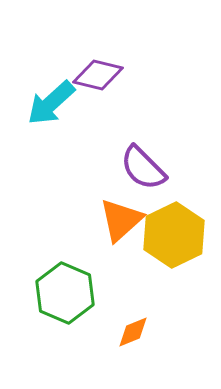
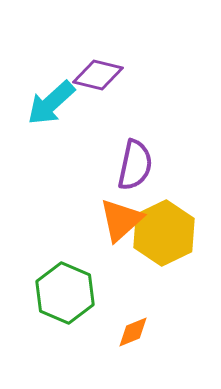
purple semicircle: moved 8 px left, 3 px up; rotated 123 degrees counterclockwise
yellow hexagon: moved 10 px left, 2 px up
